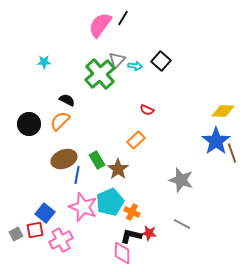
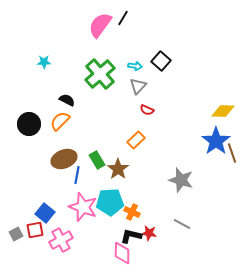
gray triangle: moved 21 px right, 26 px down
cyan pentagon: rotated 20 degrees clockwise
